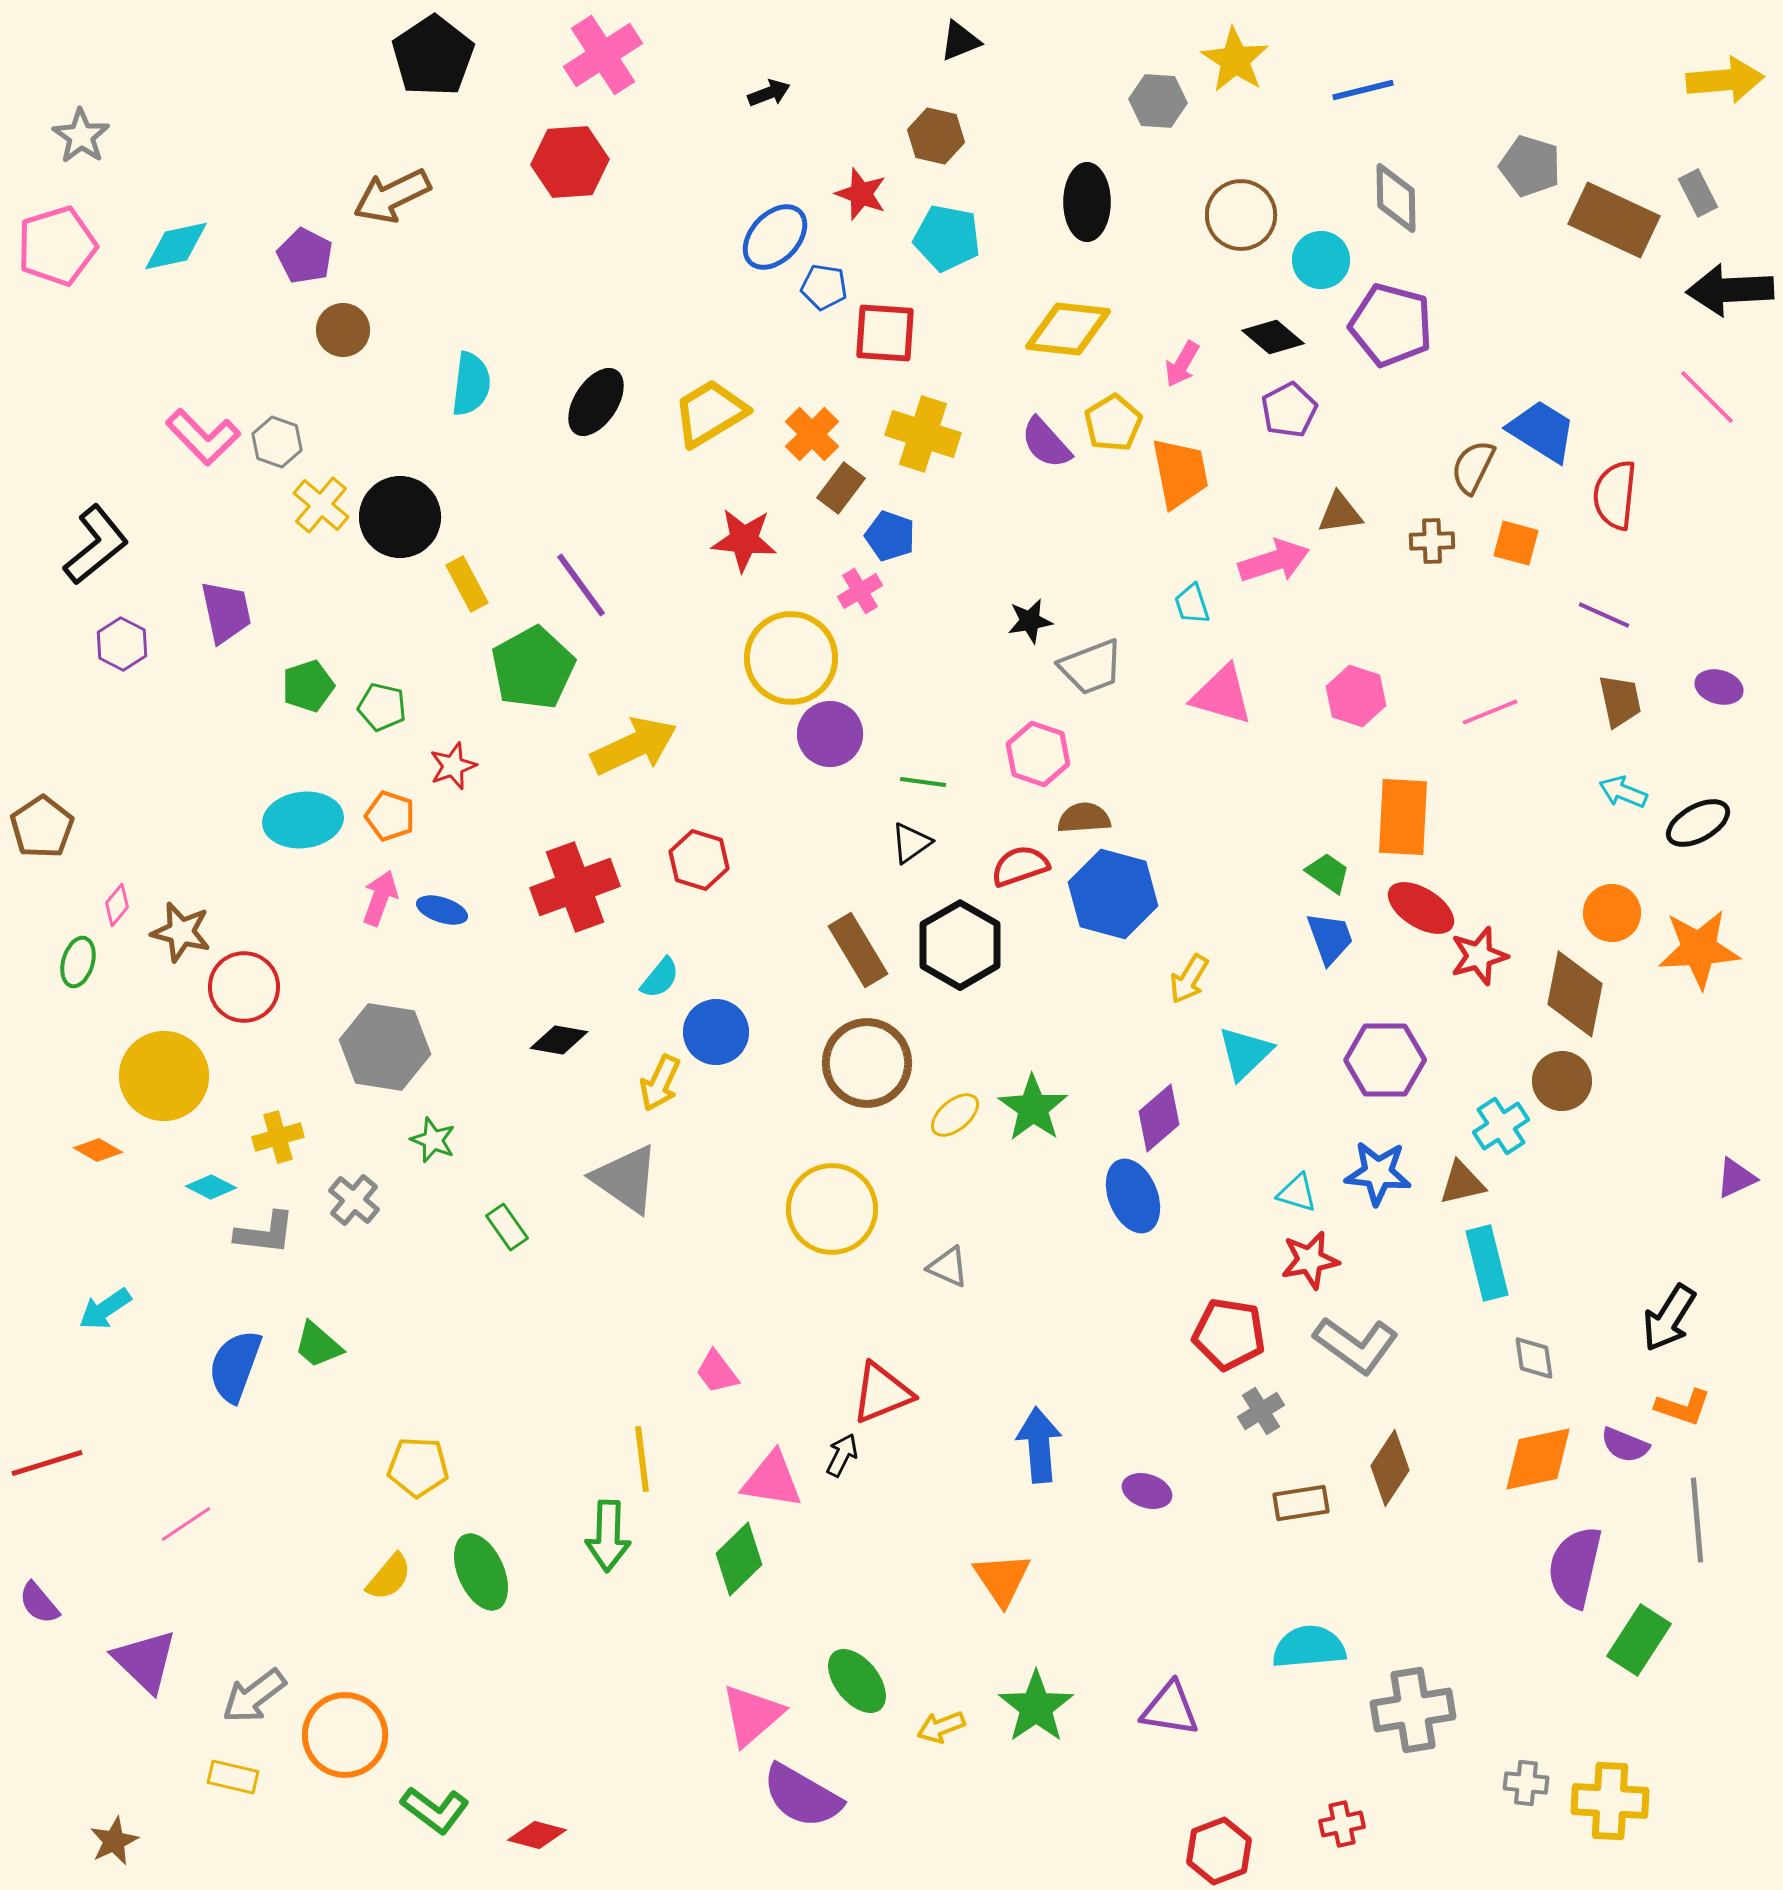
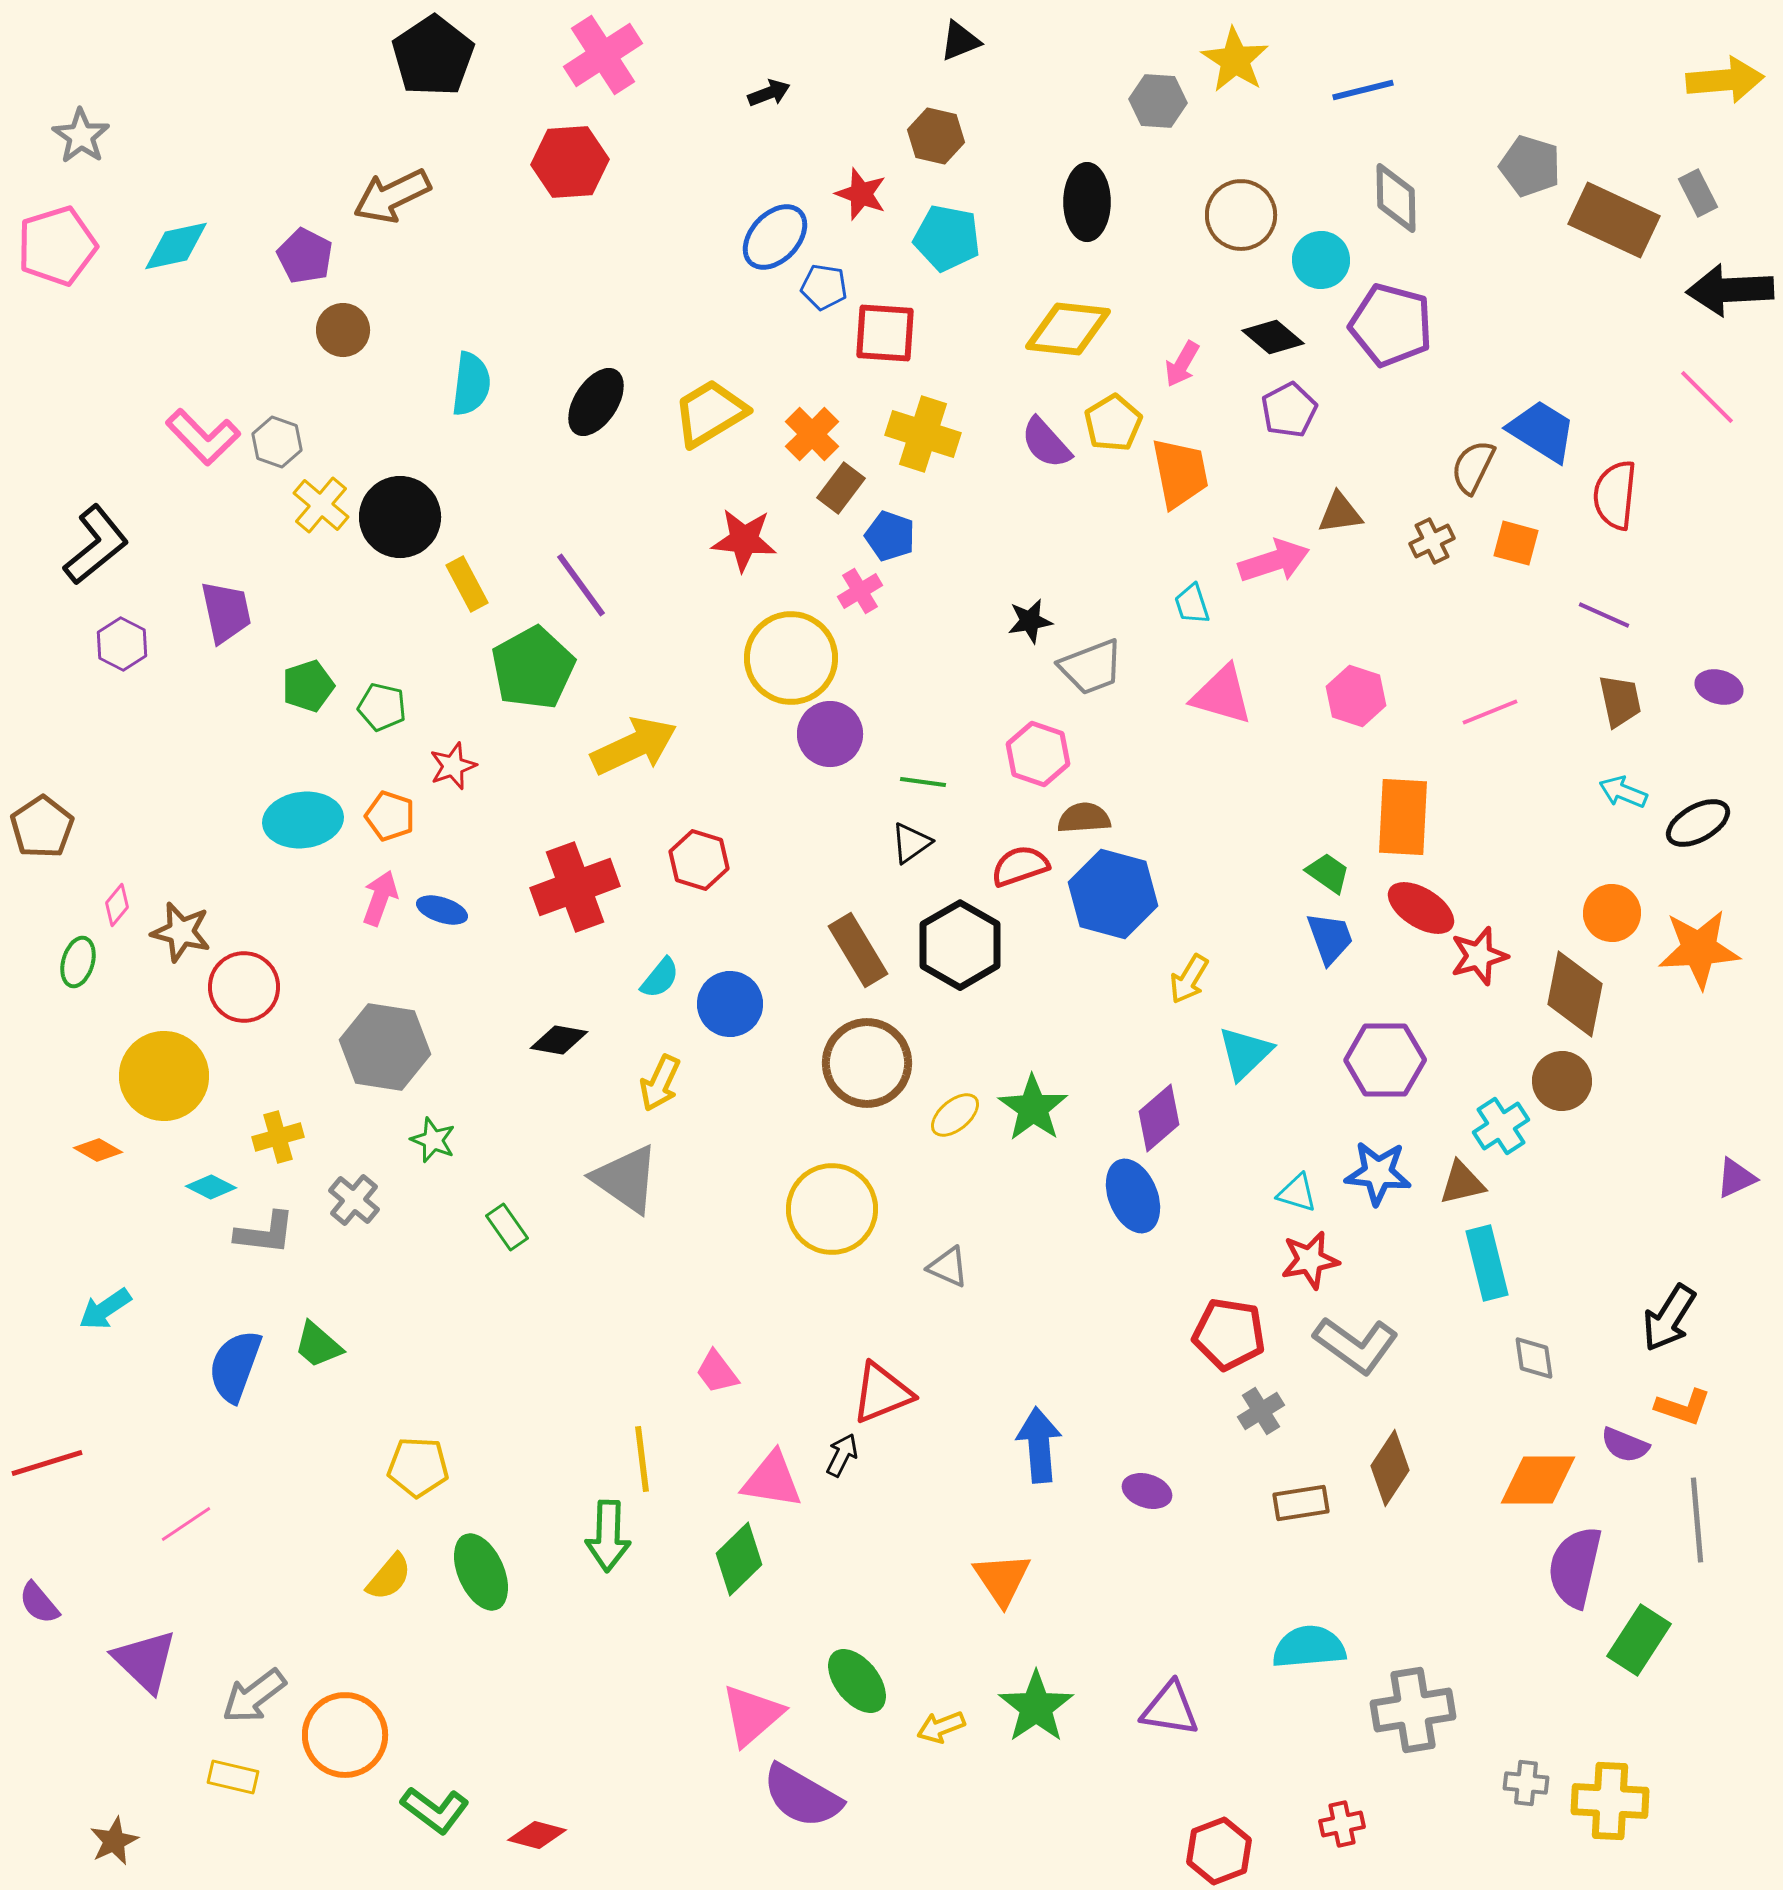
brown cross at (1432, 541): rotated 24 degrees counterclockwise
blue circle at (716, 1032): moved 14 px right, 28 px up
orange diamond at (1538, 1459): moved 21 px down; rotated 12 degrees clockwise
